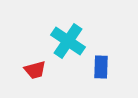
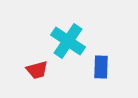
red trapezoid: moved 2 px right
